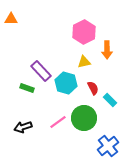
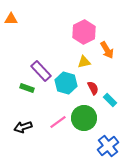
orange arrow: rotated 30 degrees counterclockwise
